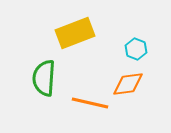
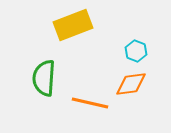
yellow rectangle: moved 2 px left, 8 px up
cyan hexagon: moved 2 px down
orange diamond: moved 3 px right
